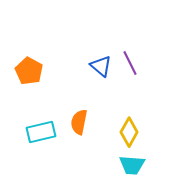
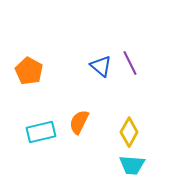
orange semicircle: rotated 15 degrees clockwise
